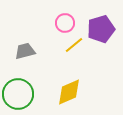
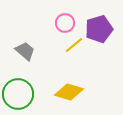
purple pentagon: moved 2 px left
gray trapezoid: rotated 55 degrees clockwise
yellow diamond: rotated 40 degrees clockwise
